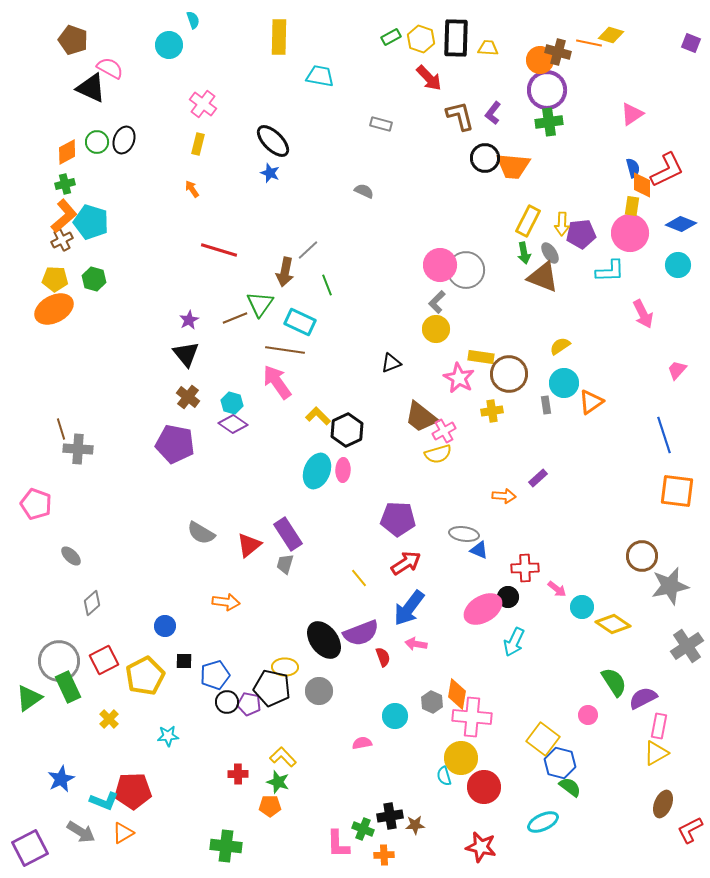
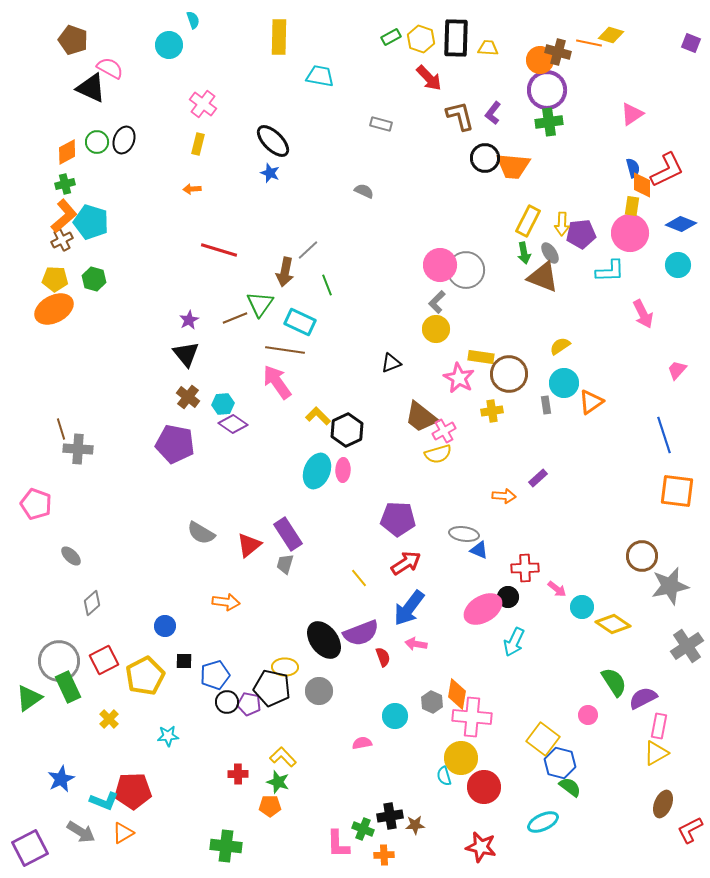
orange arrow at (192, 189): rotated 60 degrees counterclockwise
cyan hexagon at (232, 403): moved 9 px left, 1 px down; rotated 20 degrees counterclockwise
